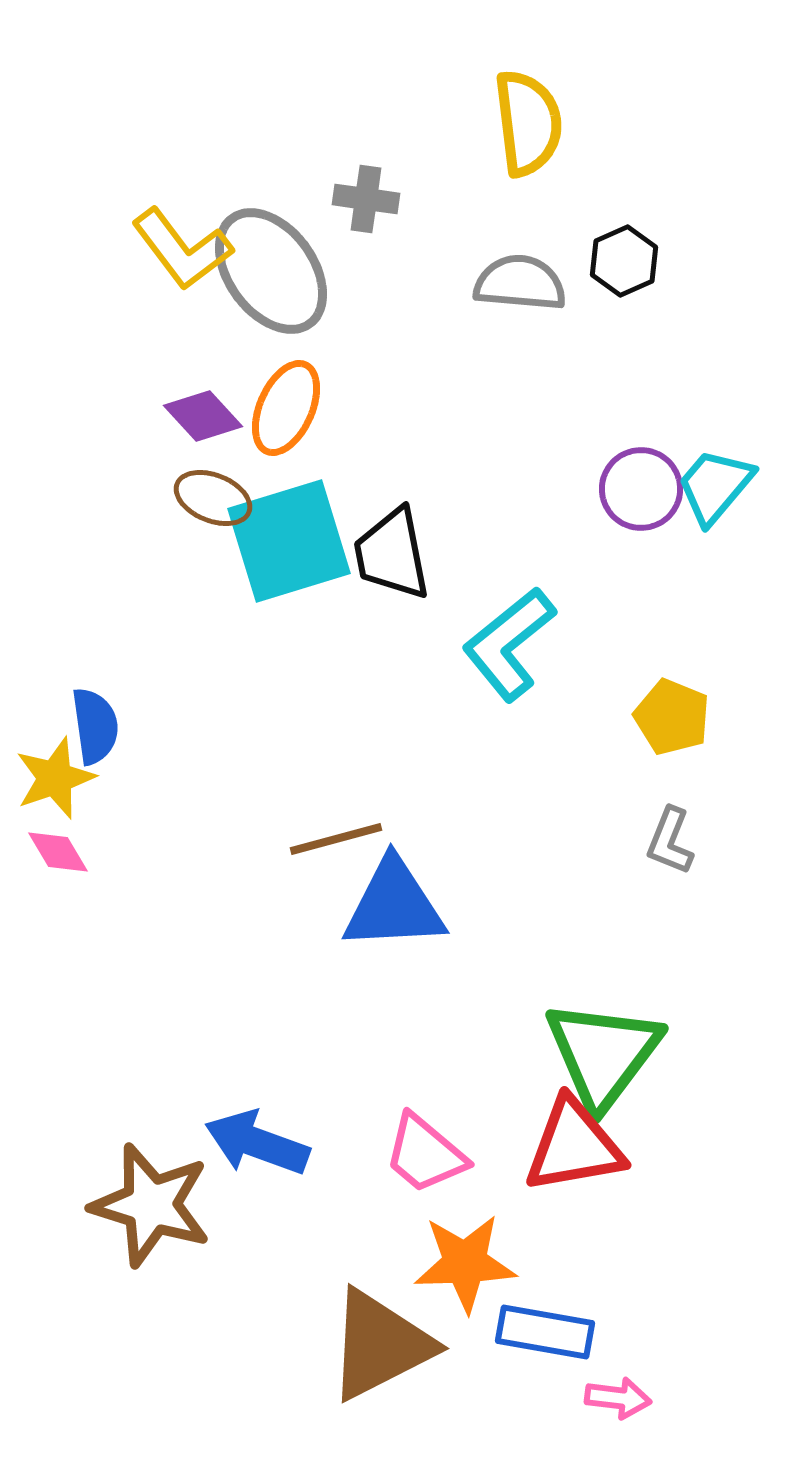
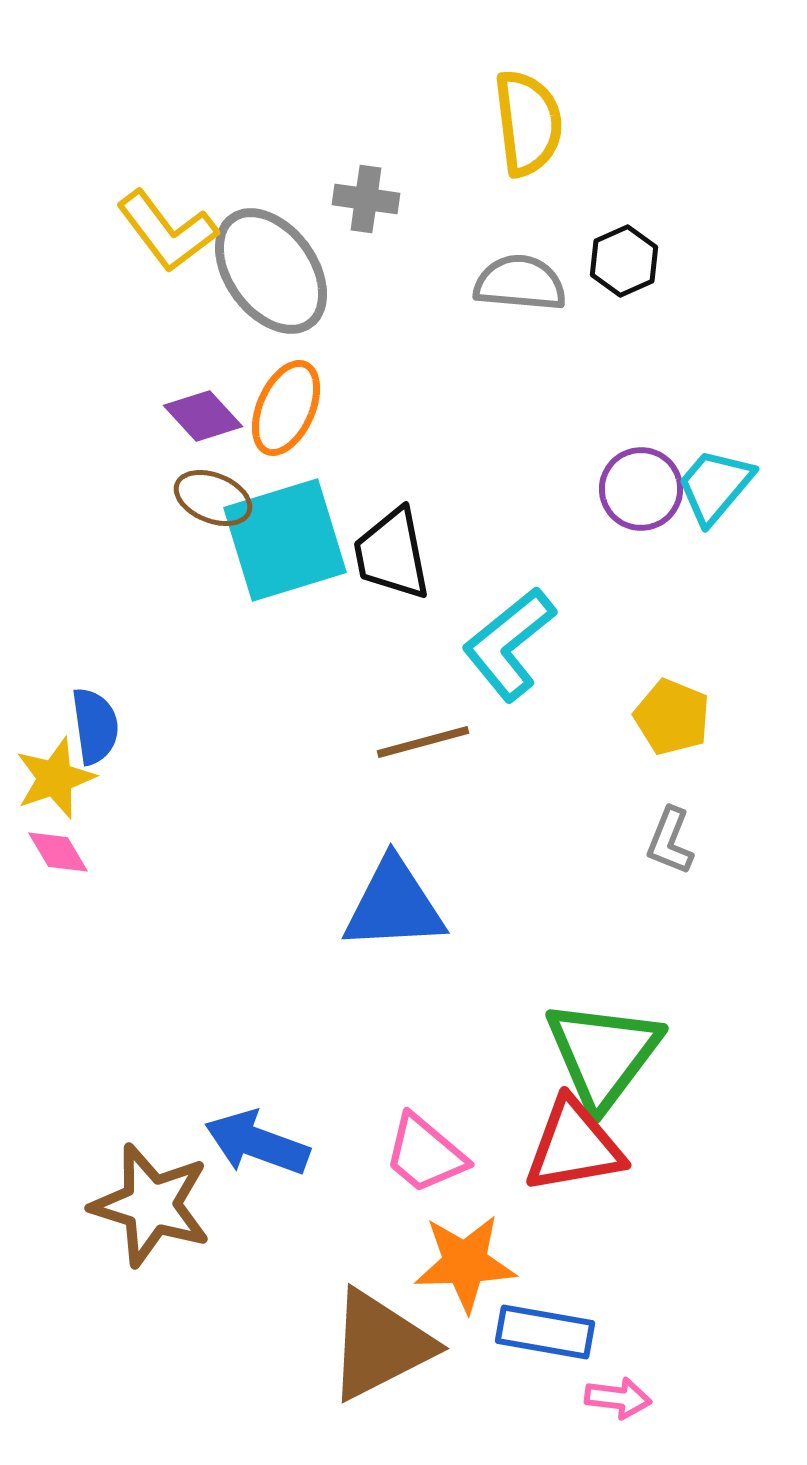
yellow L-shape: moved 15 px left, 18 px up
cyan square: moved 4 px left, 1 px up
brown line: moved 87 px right, 97 px up
